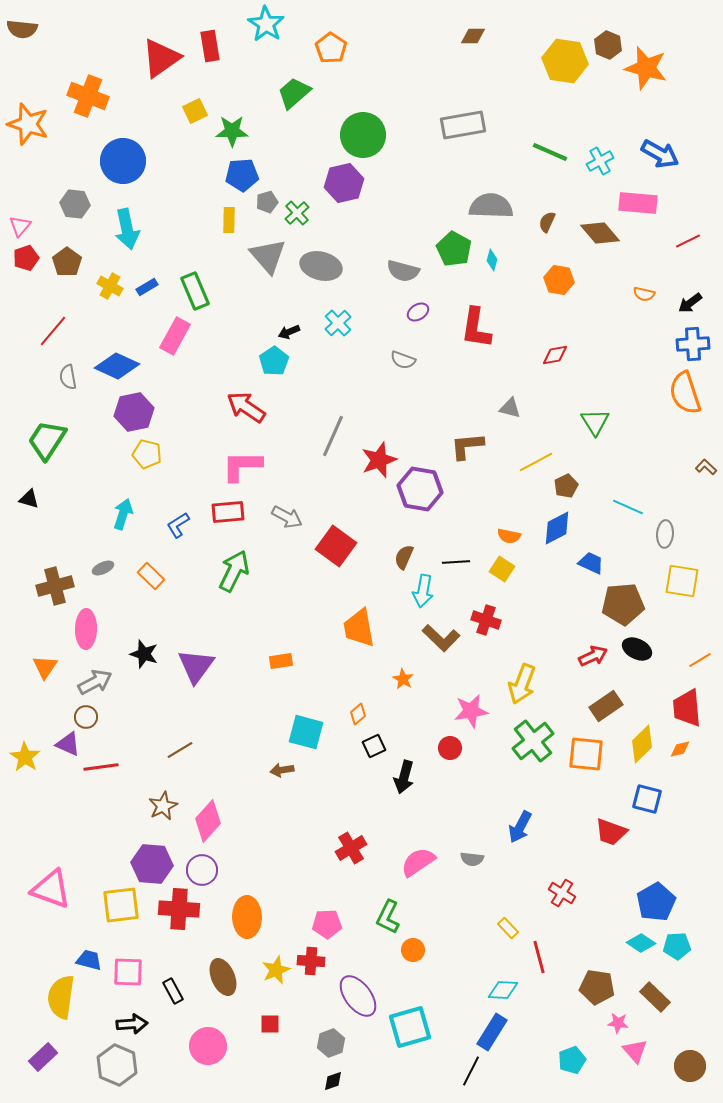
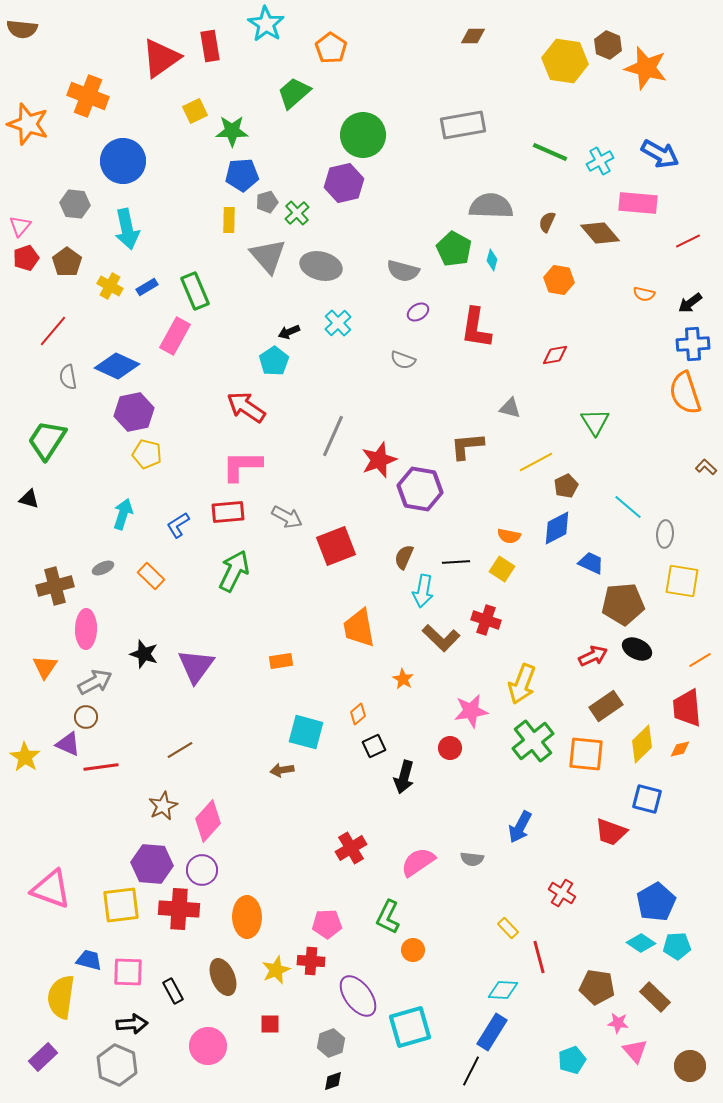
cyan line at (628, 507): rotated 16 degrees clockwise
red square at (336, 546): rotated 33 degrees clockwise
